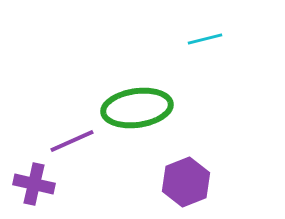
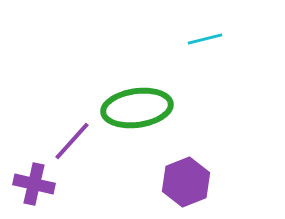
purple line: rotated 24 degrees counterclockwise
